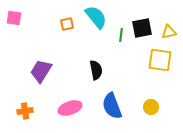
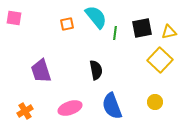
green line: moved 6 px left, 2 px up
yellow square: rotated 35 degrees clockwise
purple trapezoid: rotated 50 degrees counterclockwise
yellow circle: moved 4 px right, 5 px up
orange cross: rotated 21 degrees counterclockwise
